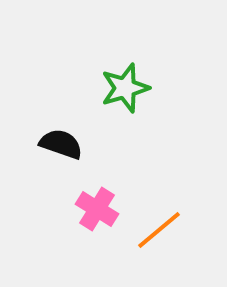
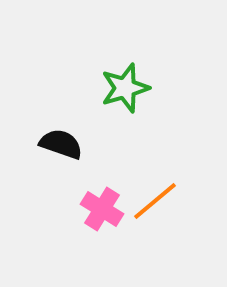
pink cross: moved 5 px right
orange line: moved 4 px left, 29 px up
